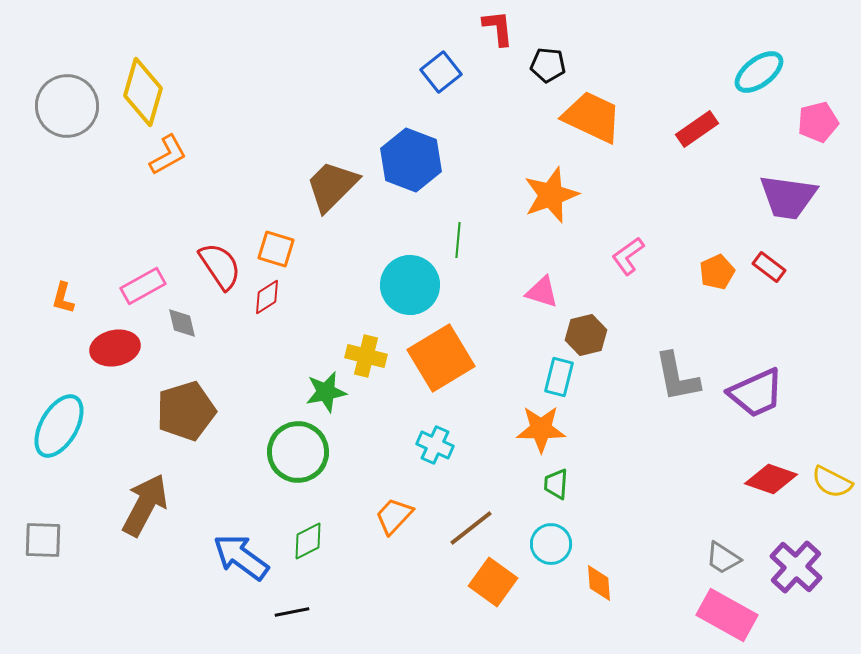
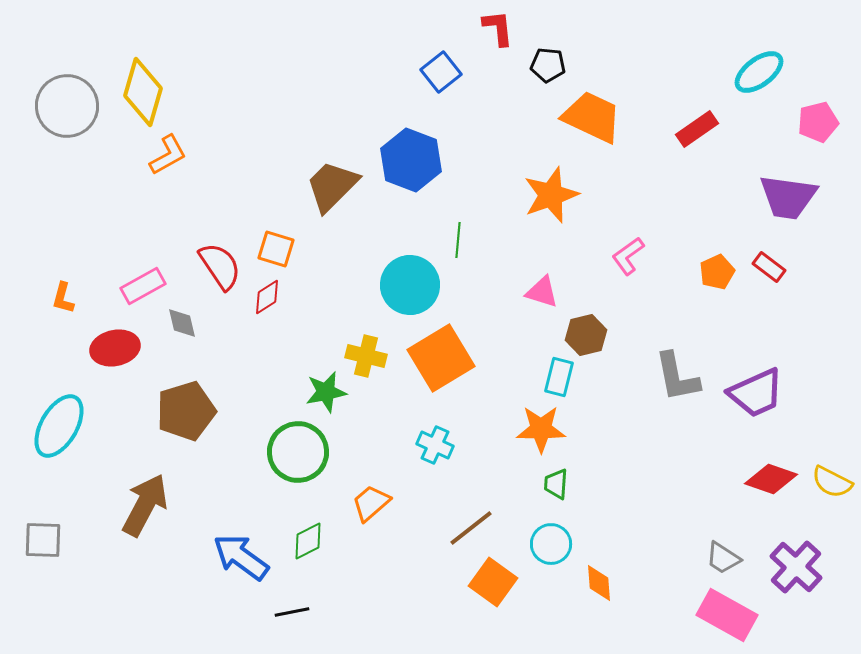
orange trapezoid at (394, 516): moved 23 px left, 13 px up; rotated 6 degrees clockwise
